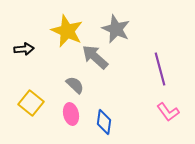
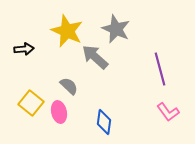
gray semicircle: moved 6 px left, 1 px down
pink ellipse: moved 12 px left, 2 px up
